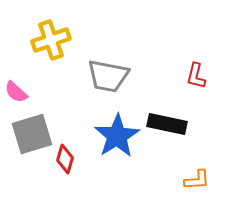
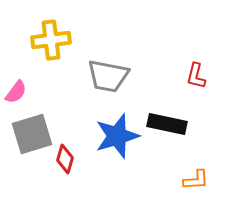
yellow cross: rotated 12 degrees clockwise
pink semicircle: rotated 95 degrees counterclockwise
blue star: rotated 15 degrees clockwise
orange L-shape: moved 1 px left
